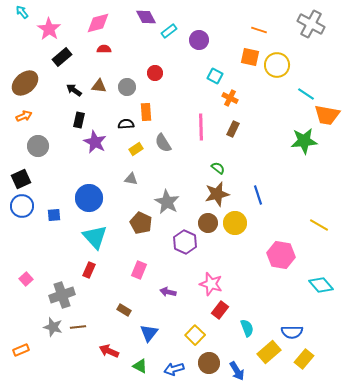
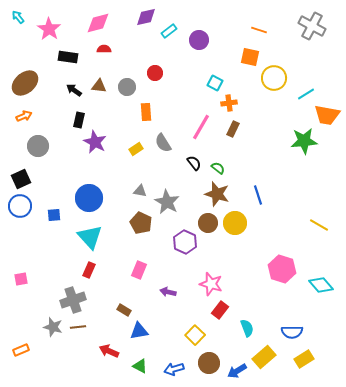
cyan arrow at (22, 12): moved 4 px left, 5 px down
purple diamond at (146, 17): rotated 75 degrees counterclockwise
gray cross at (311, 24): moved 1 px right, 2 px down
black rectangle at (62, 57): moved 6 px right; rotated 48 degrees clockwise
yellow circle at (277, 65): moved 3 px left, 13 px down
cyan square at (215, 76): moved 7 px down
cyan line at (306, 94): rotated 66 degrees counterclockwise
orange cross at (230, 98): moved 1 px left, 5 px down; rotated 35 degrees counterclockwise
black semicircle at (126, 124): moved 68 px right, 39 px down; rotated 56 degrees clockwise
pink line at (201, 127): rotated 32 degrees clockwise
gray triangle at (131, 179): moved 9 px right, 12 px down
brown star at (217, 194): rotated 30 degrees clockwise
blue circle at (22, 206): moved 2 px left
cyan triangle at (95, 237): moved 5 px left
pink hexagon at (281, 255): moved 1 px right, 14 px down; rotated 8 degrees clockwise
pink square at (26, 279): moved 5 px left; rotated 32 degrees clockwise
gray cross at (62, 295): moved 11 px right, 5 px down
blue triangle at (149, 333): moved 10 px left, 2 px up; rotated 42 degrees clockwise
yellow rectangle at (269, 352): moved 5 px left, 5 px down
yellow rectangle at (304, 359): rotated 18 degrees clockwise
blue arrow at (237, 371): rotated 90 degrees clockwise
